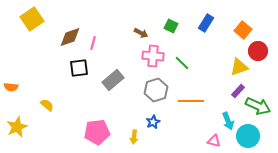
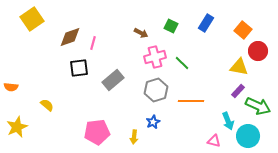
pink cross: moved 2 px right, 1 px down; rotated 20 degrees counterclockwise
yellow triangle: rotated 30 degrees clockwise
